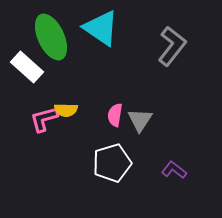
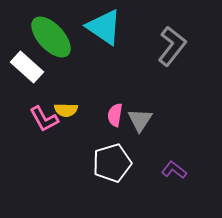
cyan triangle: moved 3 px right, 1 px up
green ellipse: rotated 18 degrees counterclockwise
pink L-shape: rotated 104 degrees counterclockwise
